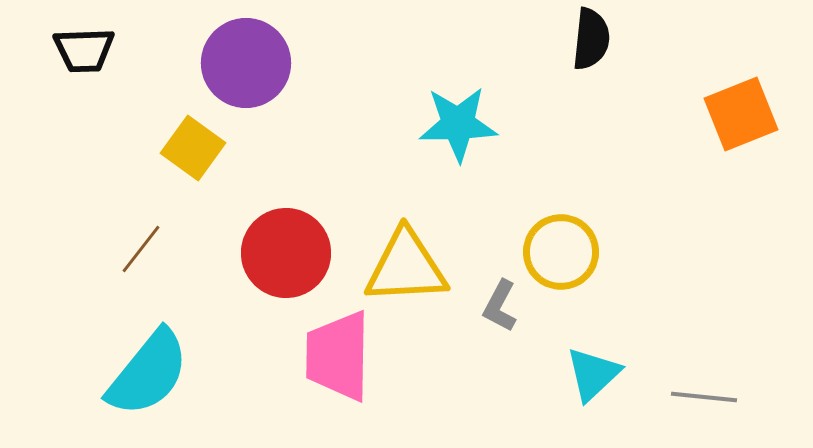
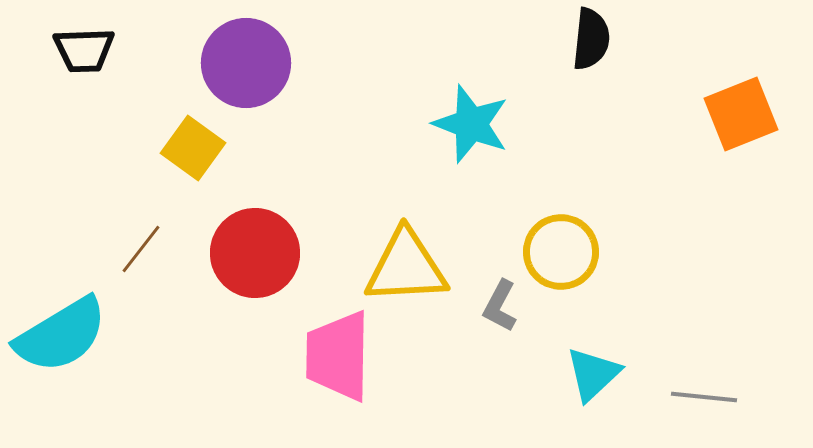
cyan star: moved 13 px right; rotated 22 degrees clockwise
red circle: moved 31 px left
cyan semicircle: moved 87 px left, 38 px up; rotated 20 degrees clockwise
